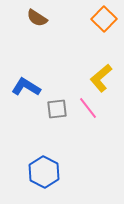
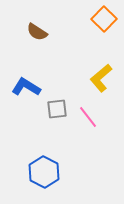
brown semicircle: moved 14 px down
pink line: moved 9 px down
